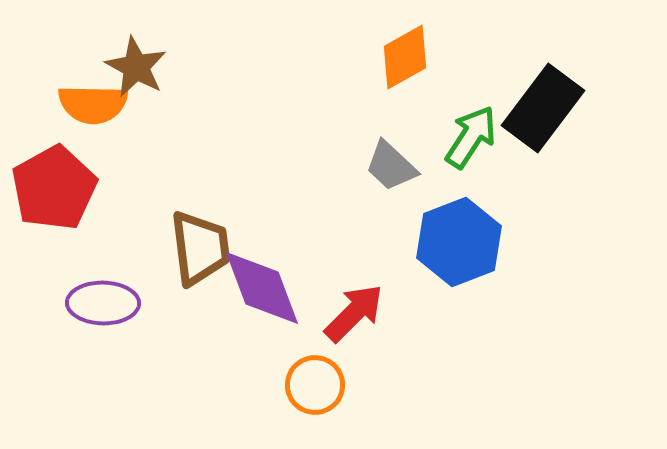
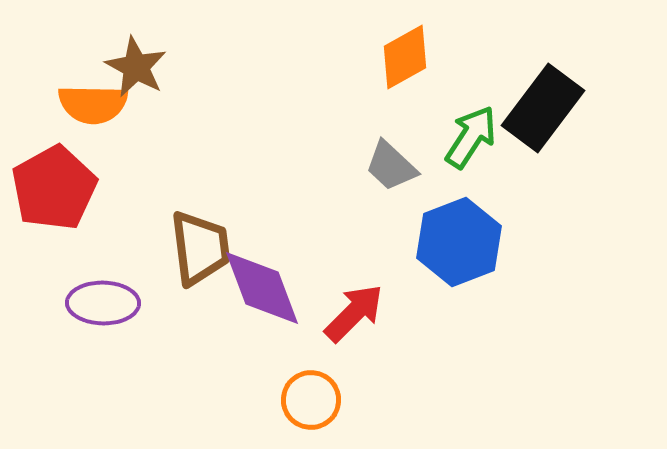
orange circle: moved 4 px left, 15 px down
